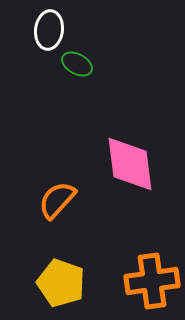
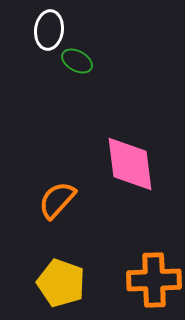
green ellipse: moved 3 px up
orange cross: moved 2 px right, 1 px up; rotated 6 degrees clockwise
